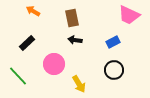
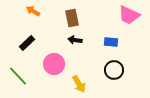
blue rectangle: moved 2 px left; rotated 32 degrees clockwise
